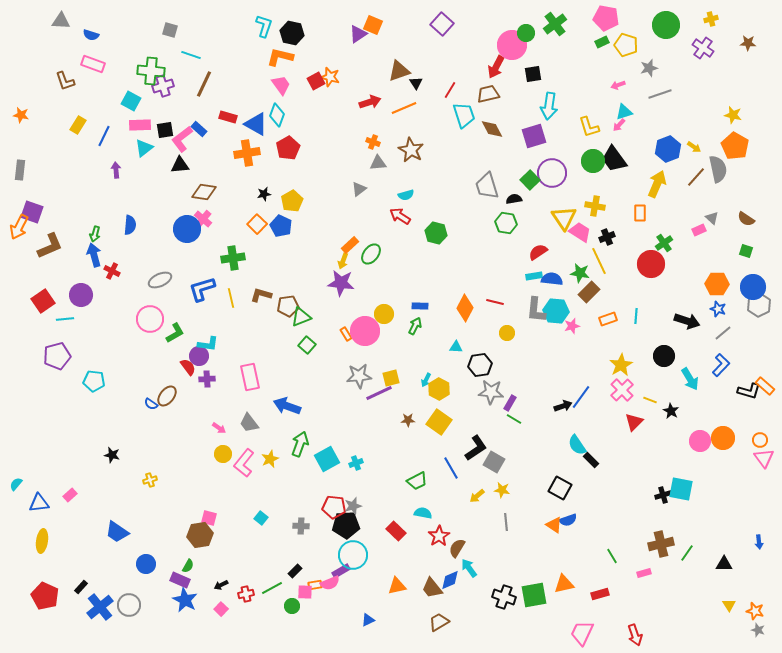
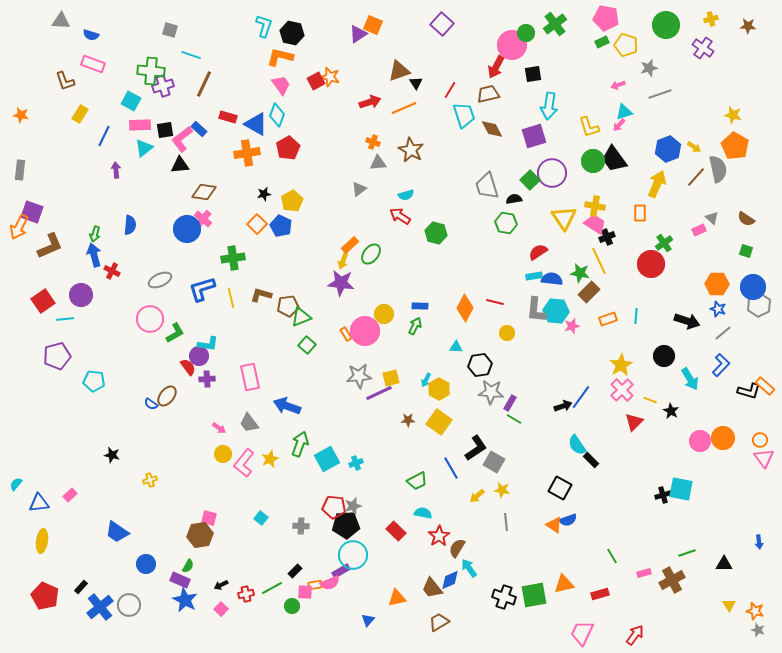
brown star at (748, 43): moved 17 px up
yellow rectangle at (78, 125): moved 2 px right, 11 px up
pink trapezoid at (580, 232): moved 15 px right, 8 px up
brown cross at (661, 544): moved 11 px right, 36 px down; rotated 15 degrees counterclockwise
green line at (687, 553): rotated 36 degrees clockwise
orange triangle at (397, 586): moved 12 px down
blue triangle at (368, 620): rotated 24 degrees counterclockwise
red arrow at (635, 635): rotated 125 degrees counterclockwise
